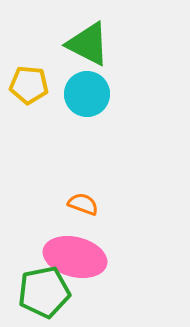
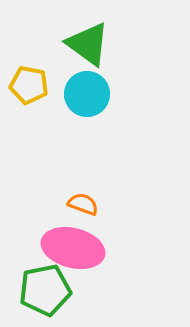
green triangle: rotated 9 degrees clockwise
yellow pentagon: rotated 6 degrees clockwise
pink ellipse: moved 2 px left, 9 px up
green pentagon: moved 1 px right, 2 px up
